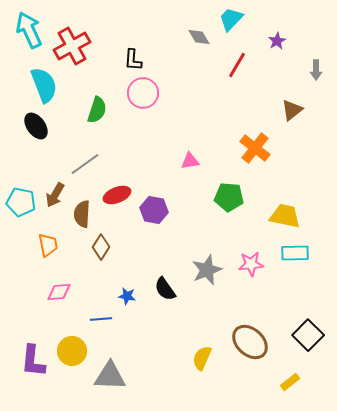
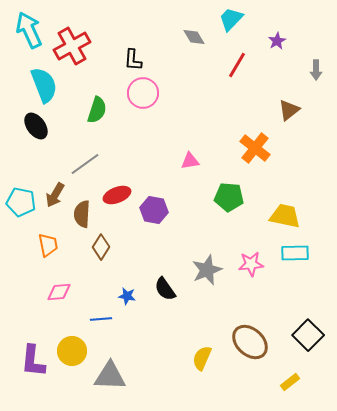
gray diamond: moved 5 px left
brown triangle: moved 3 px left
